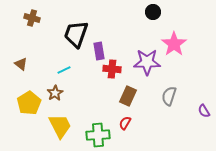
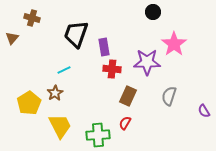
purple rectangle: moved 5 px right, 4 px up
brown triangle: moved 9 px left, 26 px up; rotated 32 degrees clockwise
